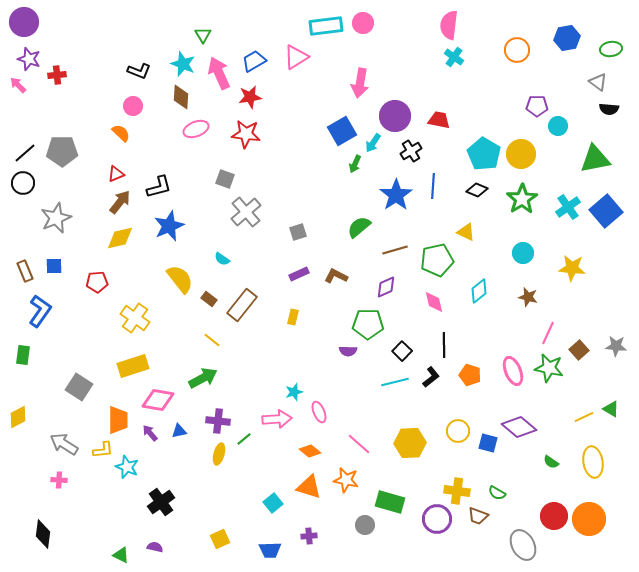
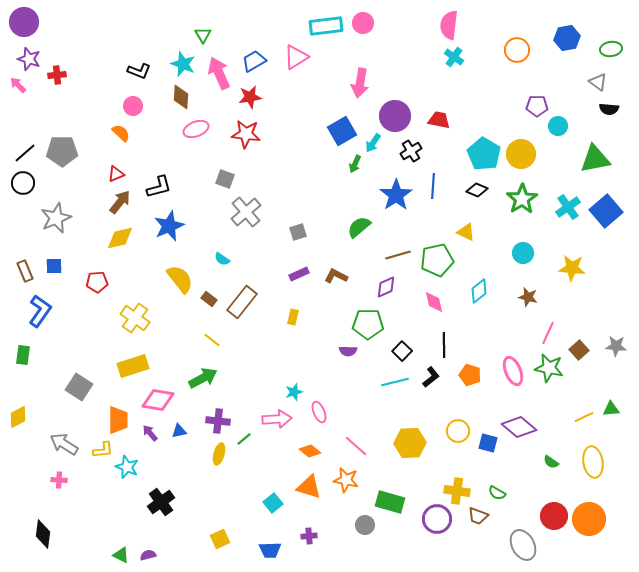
brown line at (395, 250): moved 3 px right, 5 px down
brown rectangle at (242, 305): moved 3 px up
green triangle at (611, 409): rotated 36 degrees counterclockwise
pink line at (359, 444): moved 3 px left, 2 px down
purple semicircle at (155, 547): moved 7 px left, 8 px down; rotated 28 degrees counterclockwise
